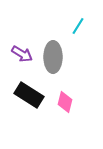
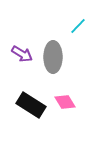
cyan line: rotated 12 degrees clockwise
black rectangle: moved 2 px right, 10 px down
pink diamond: rotated 45 degrees counterclockwise
